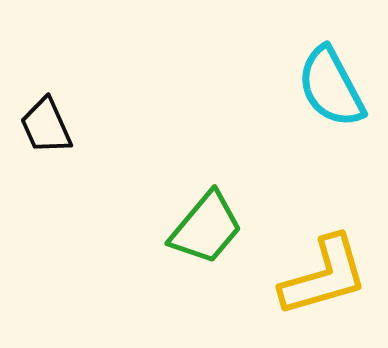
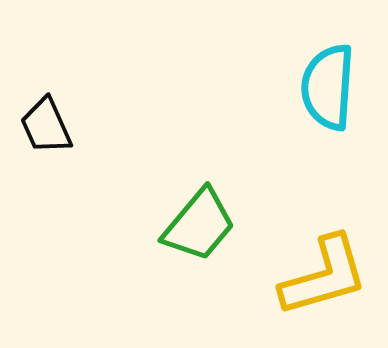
cyan semicircle: moved 3 px left; rotated 32 degrees clockwise
green trapezoid: moved 7 px left, 3 px up
